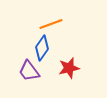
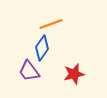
red star: moved 5 px right, 6 px down
